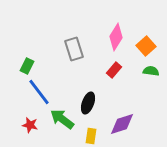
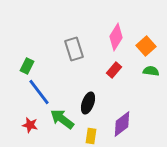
purple diamond: rotated 20 degrees counterclockwise
